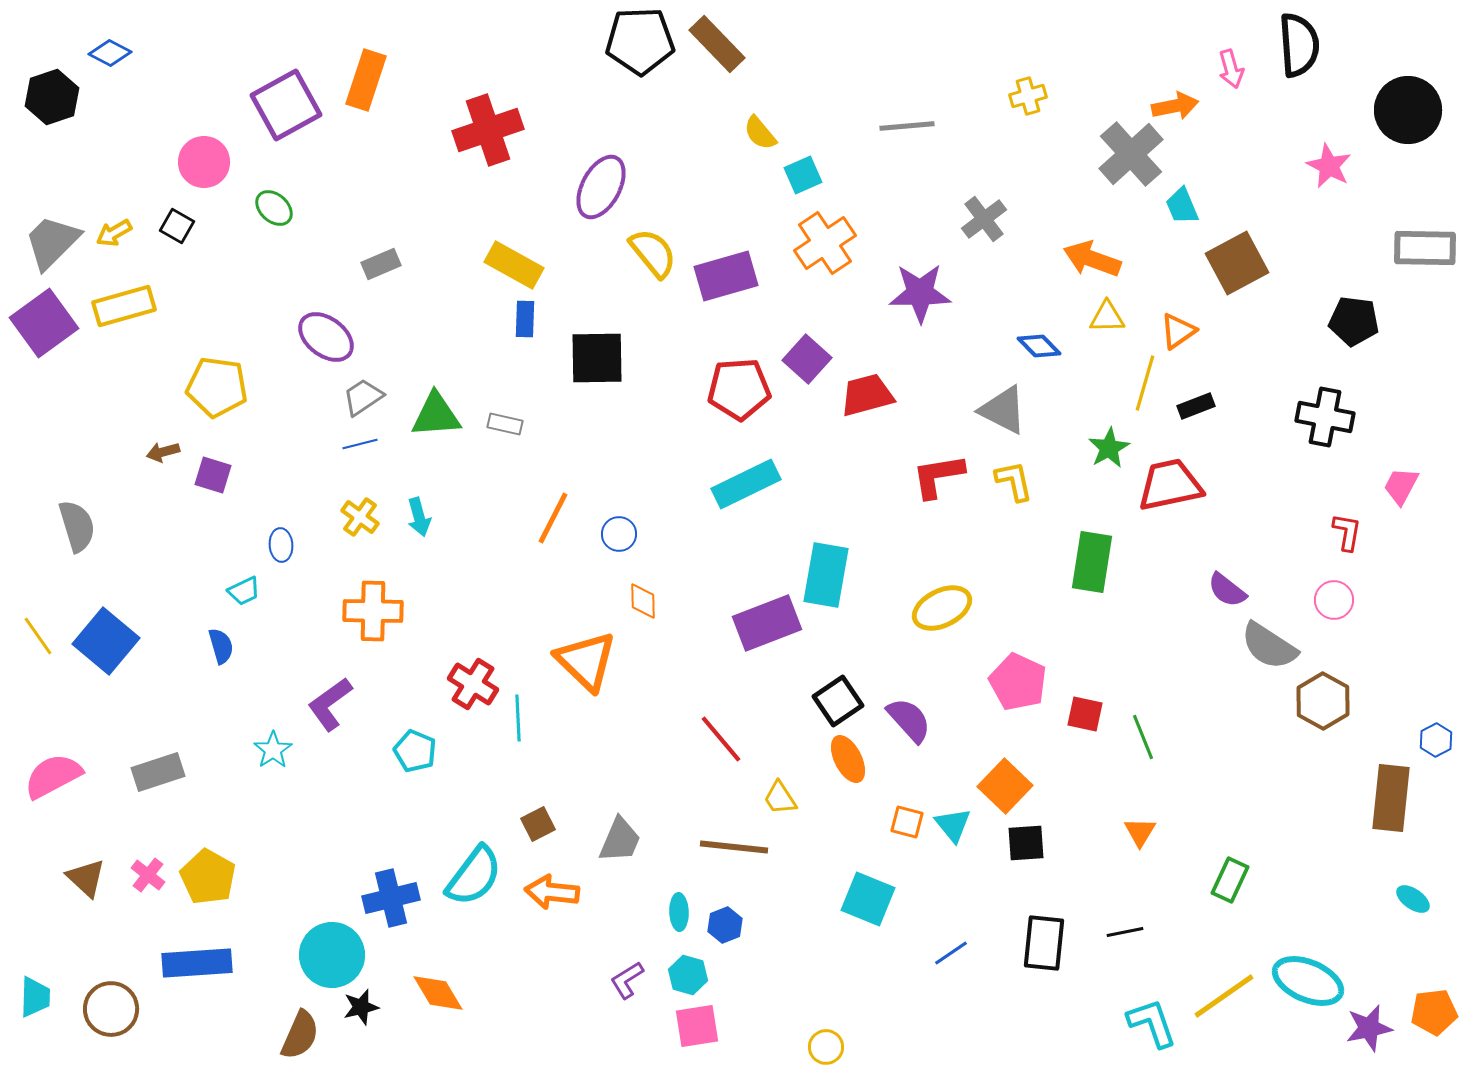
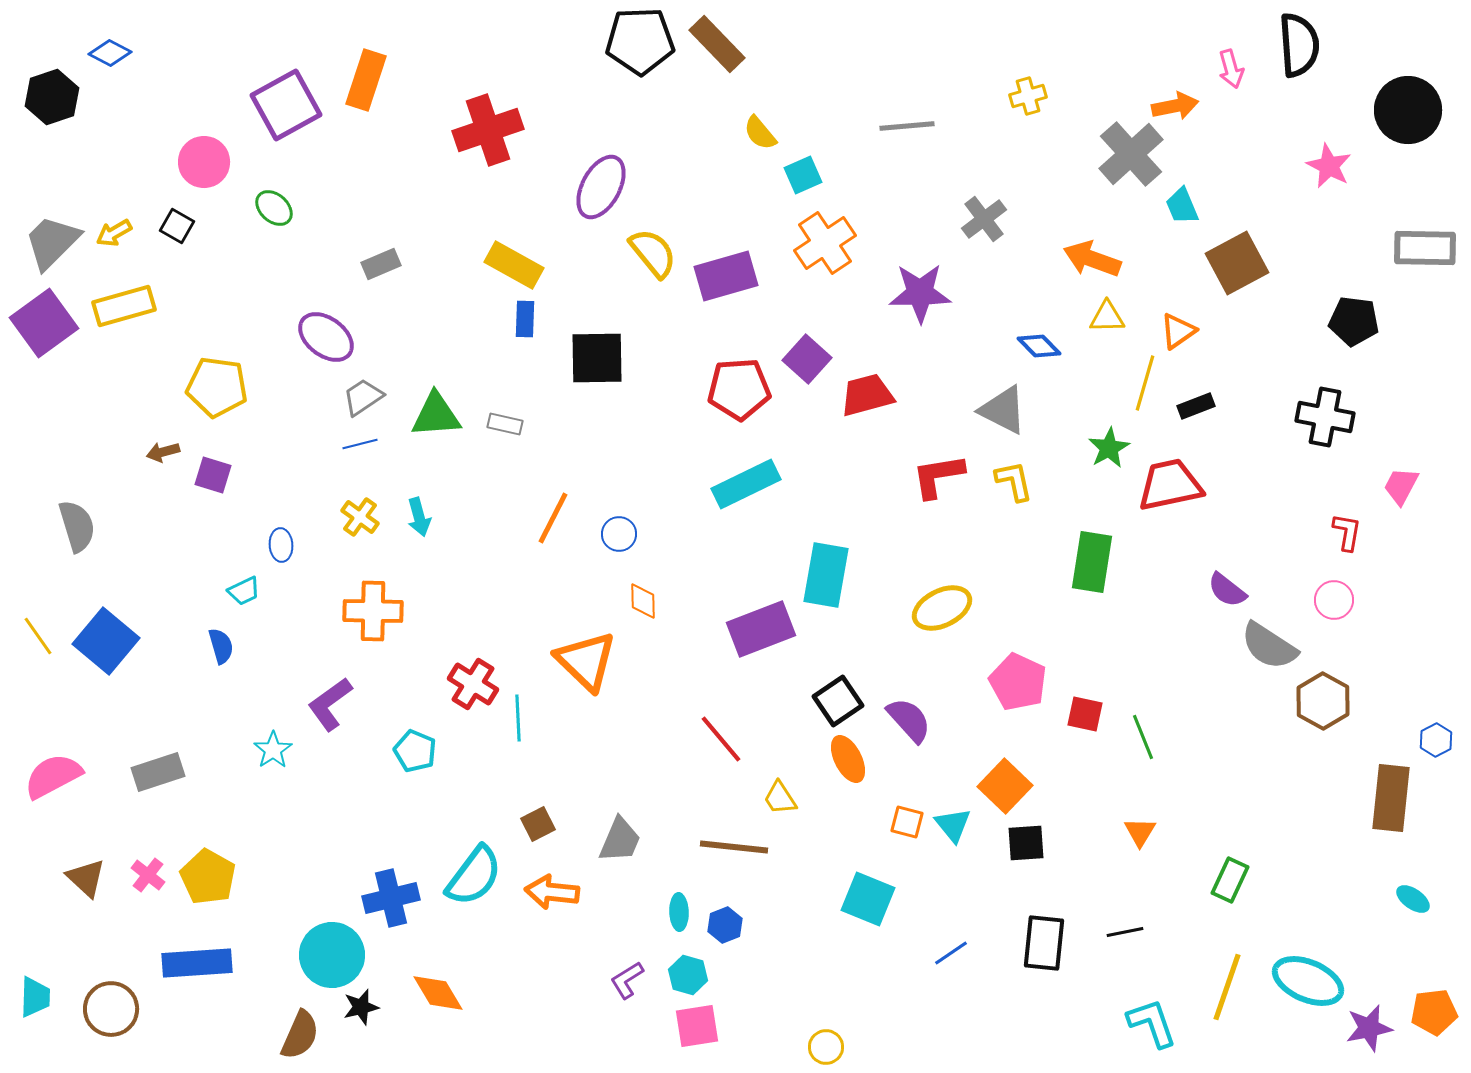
purple rectangle at (767, 623): moved 6 px left, 6 px down
yellow line at (1224, 996): moved 3 px right, 9 px up; rotated 36 degrees counterclockwise
